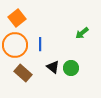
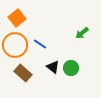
blue line: rotated 56 degrees counterclockwise
